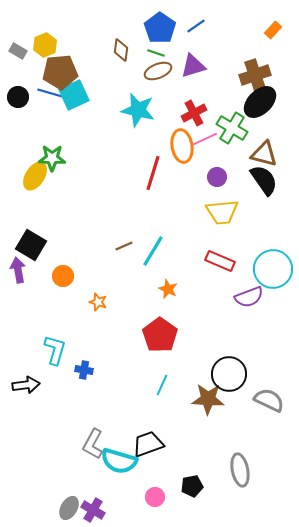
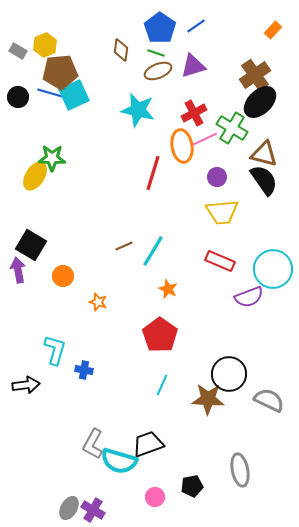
brown cross at (255, 75): rotated 16 degrees counterclockwise
